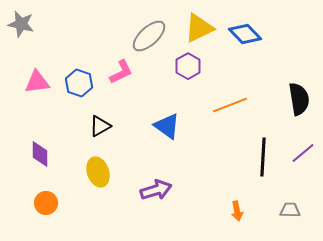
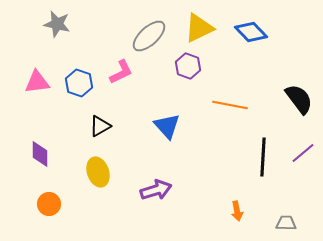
gray star: moved 36 px right
blue diamond: moved 6 px right, 2 px up
purple hexagon: rotated 10 degrees counterclockwise
black semicircle: rotated 28 degrees counterclockwise
orange line: rotated 32 degrees clockwise
blue triangle: rotated 12 degrees clockwise
orange circle: moved 3 px right, 1 px down
gray trapezoid: moved 4 px left, 13 px down
